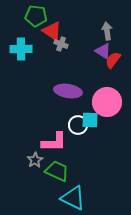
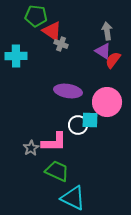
cyan cross: moved 5 px left, 7 px down
gray star: moved 4 px left, 12 px up
